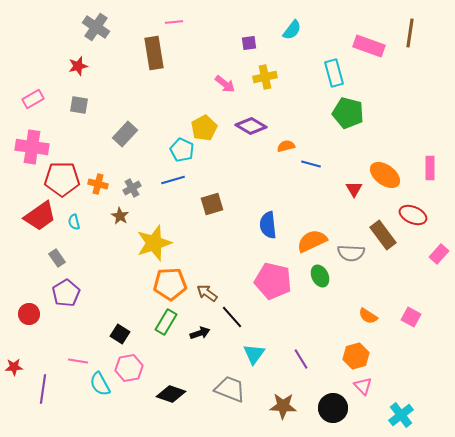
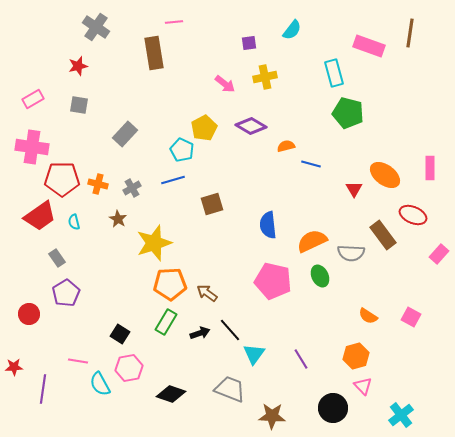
brown star at (120, 216): moved 2 px left, 3 px down
black line at (232, 317): moved 2 px left, 13 px down
brown star at (283, 406): moved 11 px left, 10 px down
